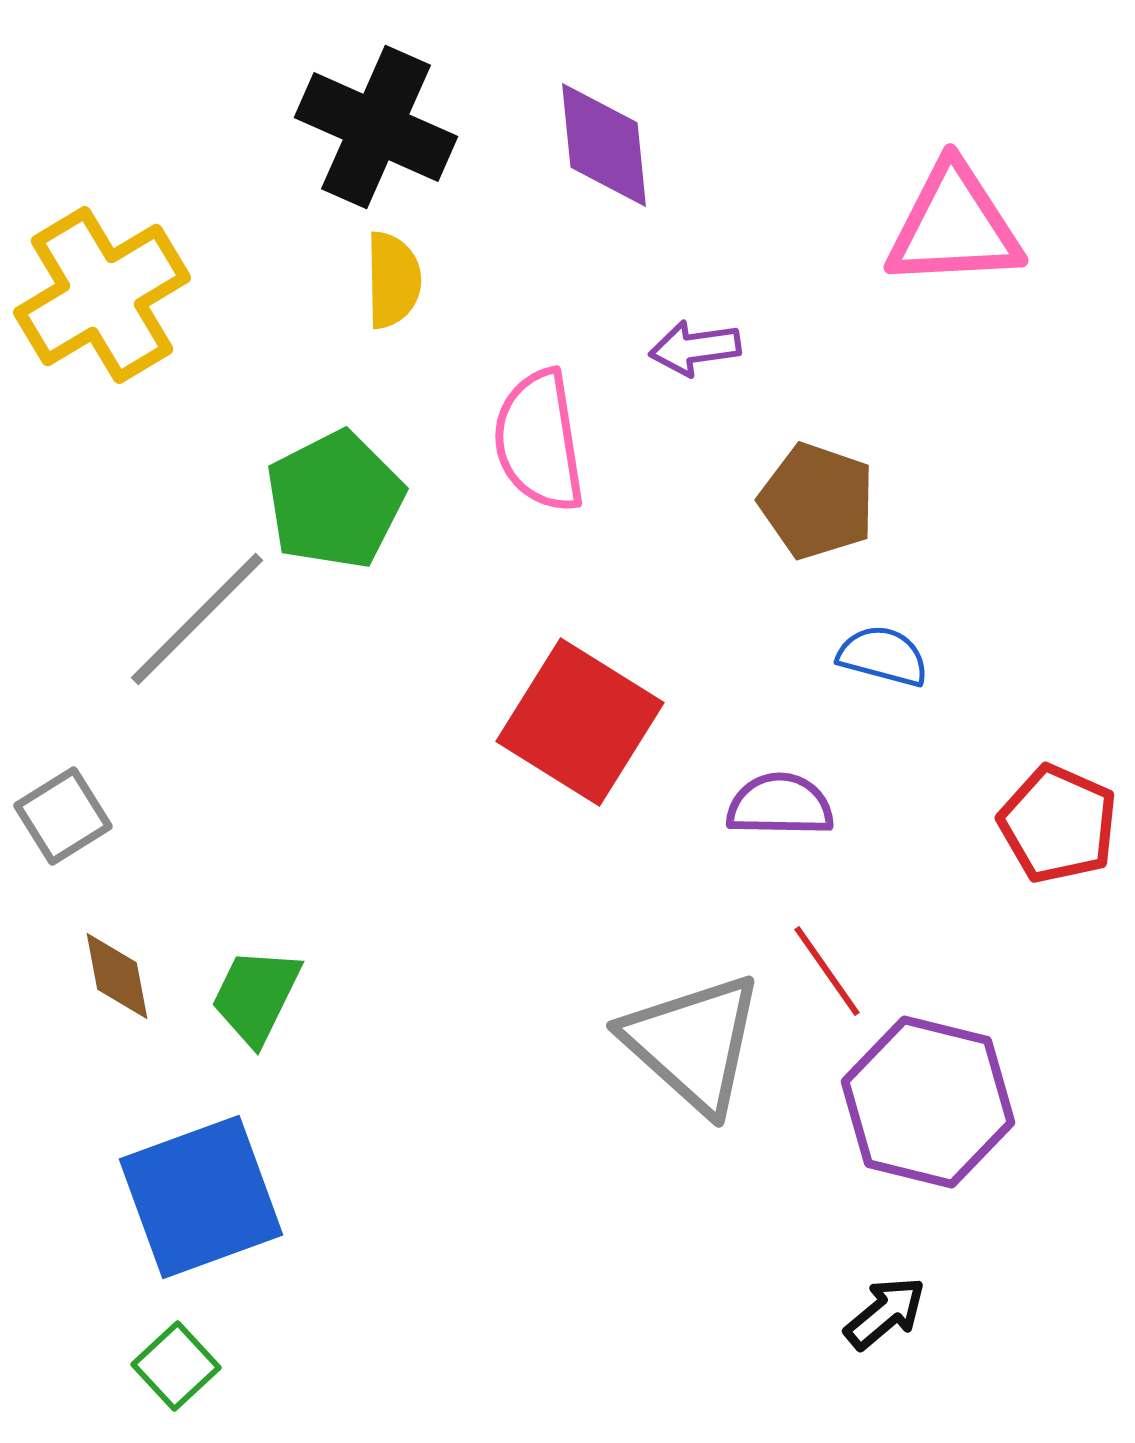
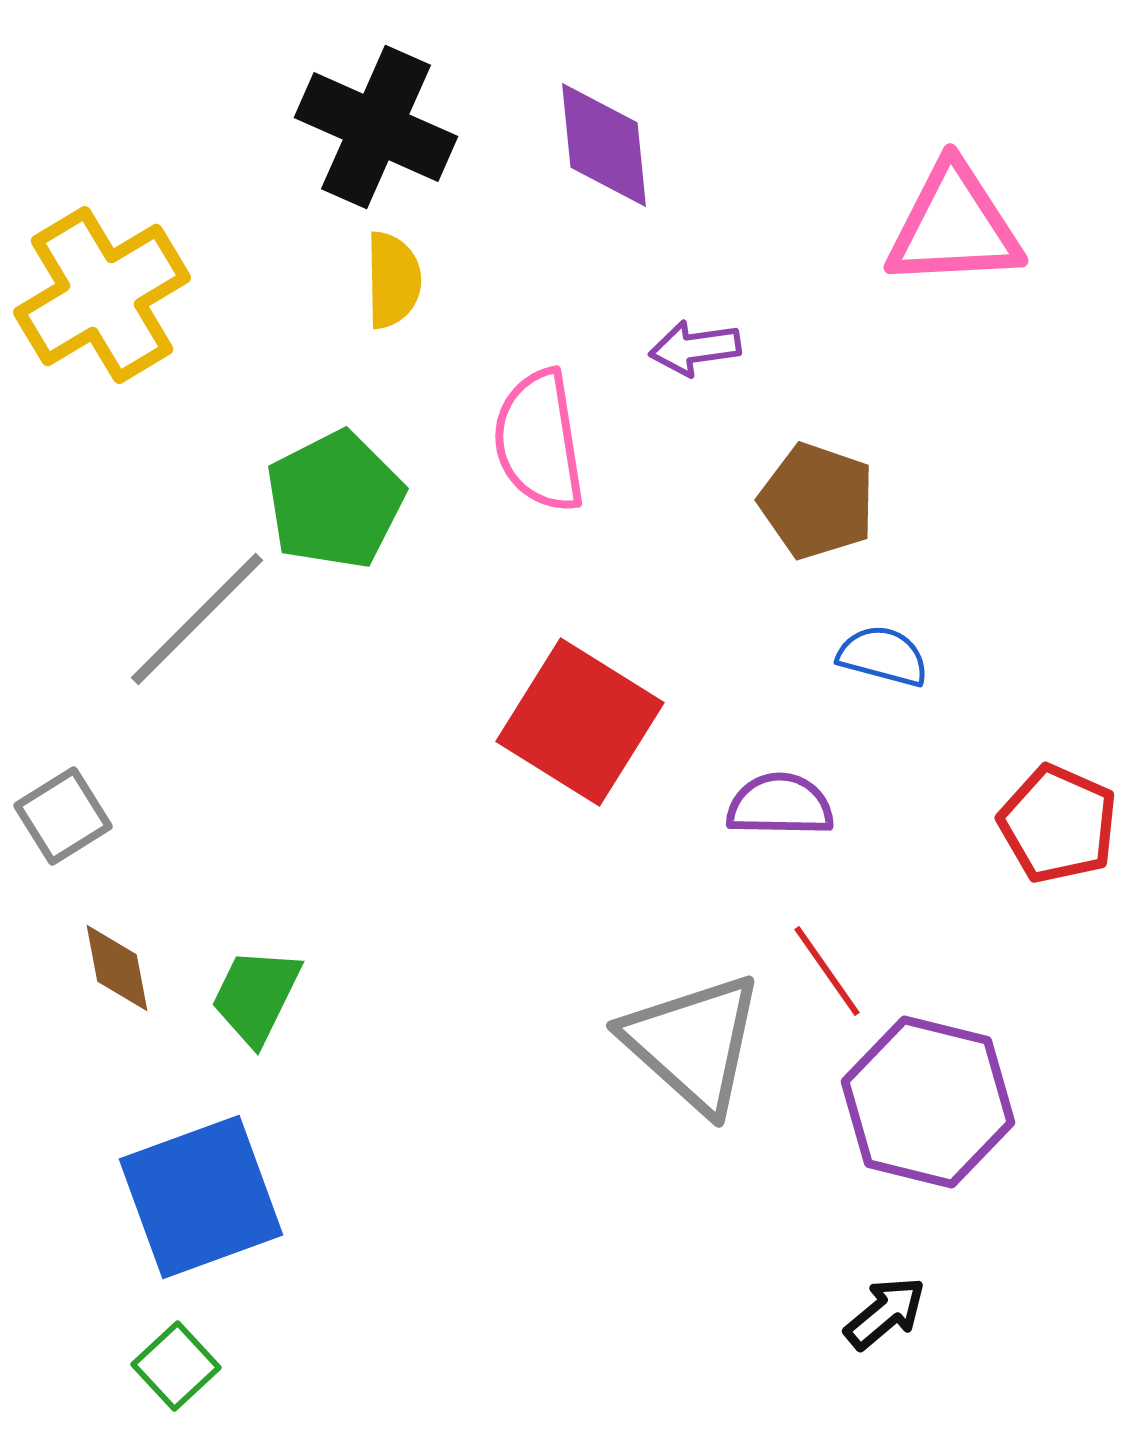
brown diamond: moved 8 px up
